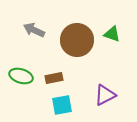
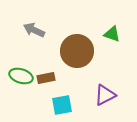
brown circle: moved 11 px down
brown rectangle: moved 8 px left
